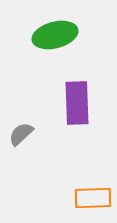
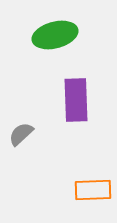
purple rectangle: moved 1 px left, 3 px up
orange rectangle: moved 8 px up
